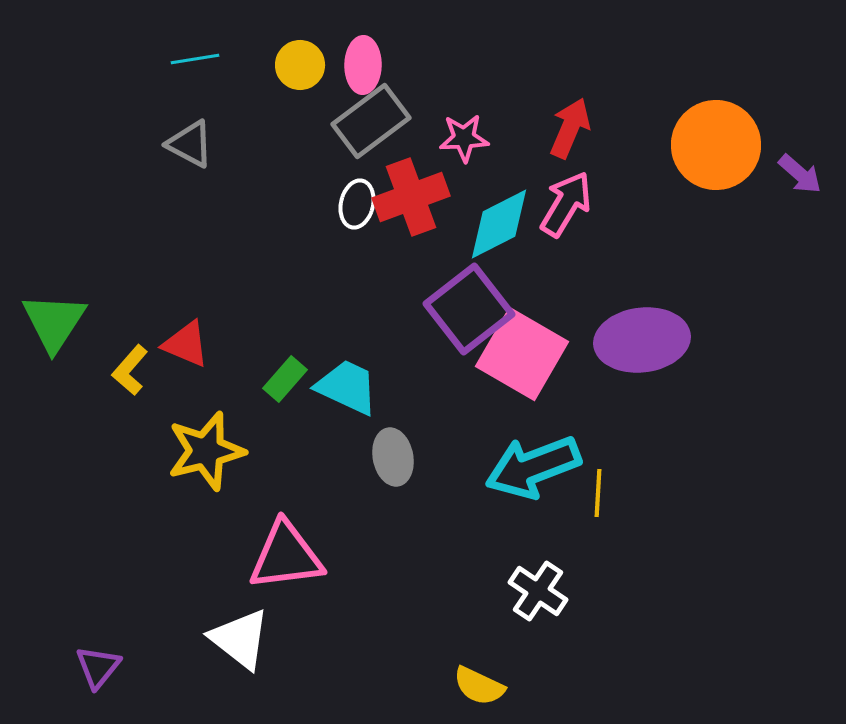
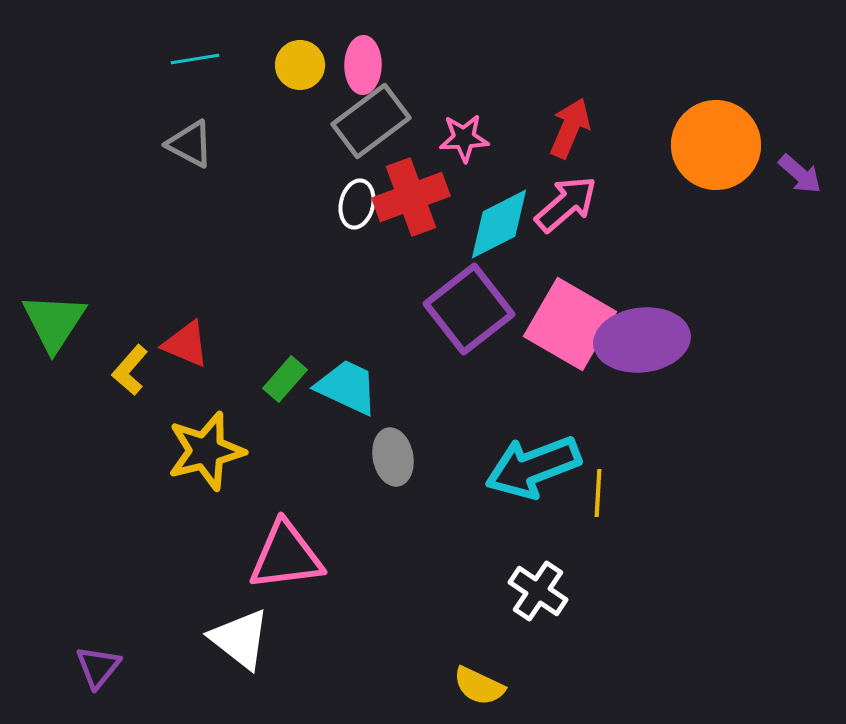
pink arrow: rotated 18 degrees clockwise
pink square: moved 48 px right, 30 px up
